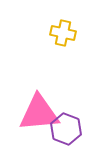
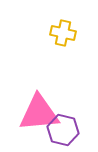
purple hexagon: moved 3 px left, 1 px down; rotated 8 degrees counterclockwise
